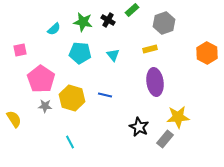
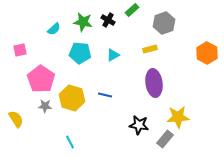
cyan triangle: rotated 40 degrees clockwise
purple ellipse: moved 1 px left, 1 px down
yellow semicircle: moved 2 px right
black star: moved 2 px up; rotated 18 degrees counterclockwise
